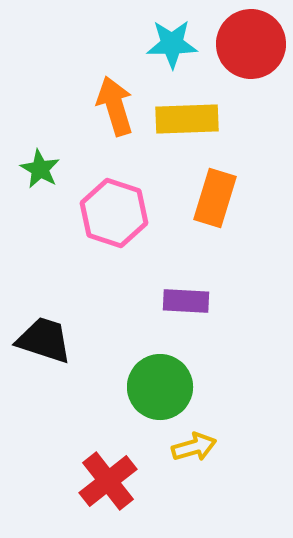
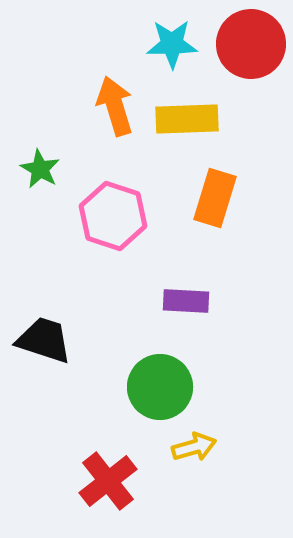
pink hexagon: moved 1 px left, 3 px down
